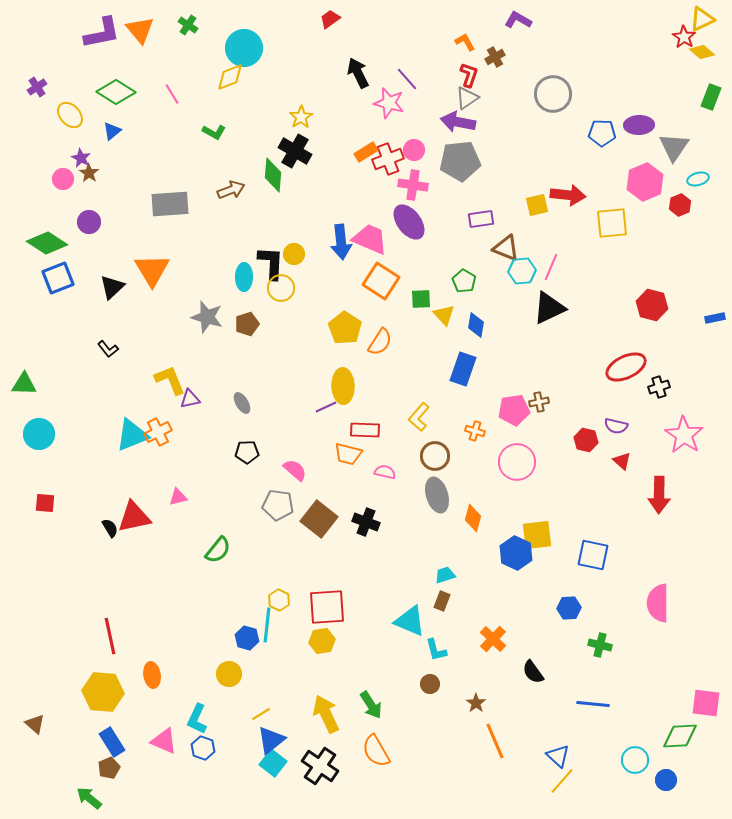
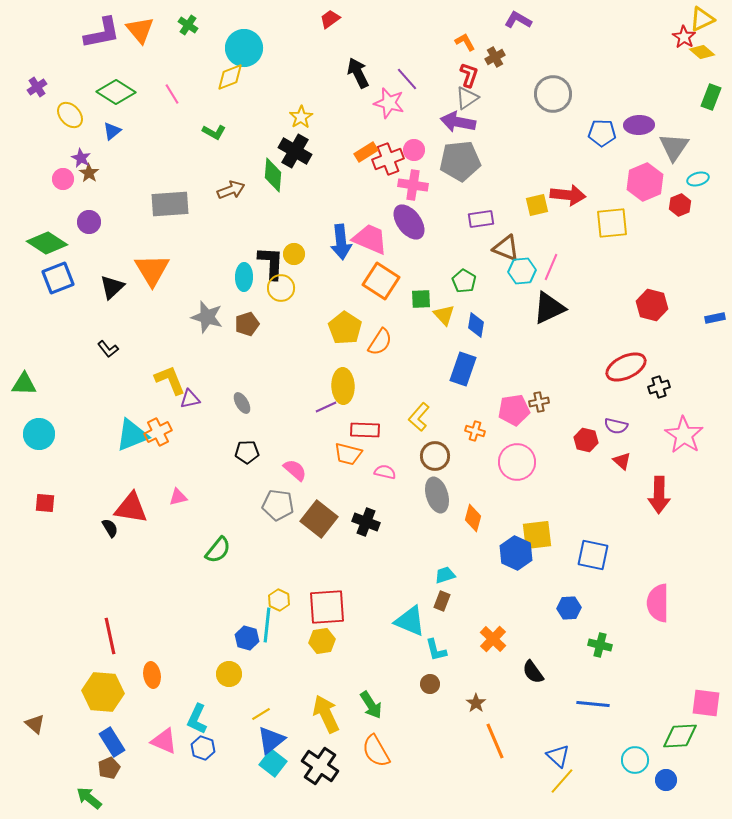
red triangle at (134, 517): moved 3 px left, 9 px up; rotated 21 degrees clockwise
